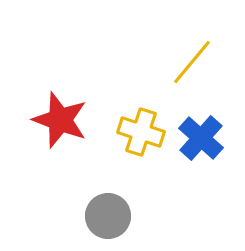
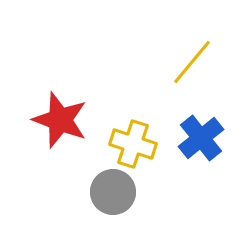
yellow cross: moved 8 px left, 12 px down
blue cross: rotated 9 degrees clockwise
gray circle: moved 5 px right, 24 px up
